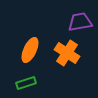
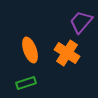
purple trapezoid: moved 1 px right; rotated 40 degrees counterclockwise
orange ellipse: rotated 45 degrees counterclockwise
